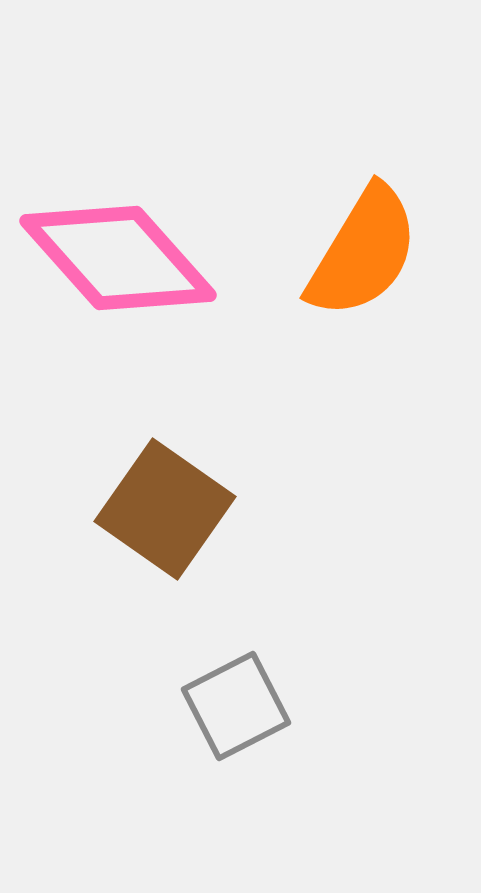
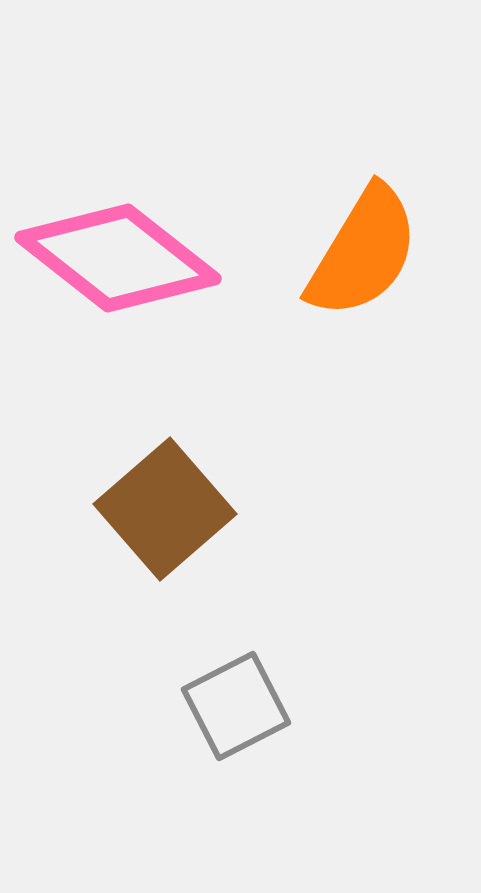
pink diamond: rotated 10 degrees counterclockwise
brown square: rotated 14 degrees clockwise
